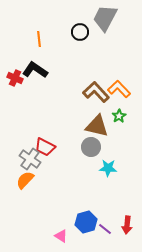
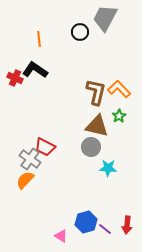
brown L-shape: rotated 56 degrees clockwise
